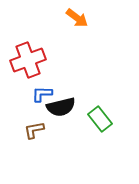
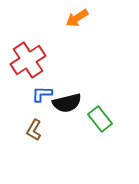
orange arrow: rotated 110 degrees clockwise
red cross: rotated 12 degrees counterclockwise
black semicircle: moved 6 px right, 4 px up
brown L-shape: rotated 50 degrees counterclockwise
